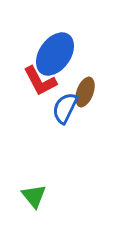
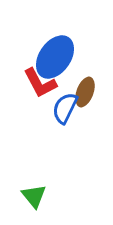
blue ellipse: moved 3 px down
red L-shape: moved 2 px down
